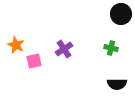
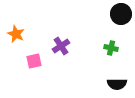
orange star: moved 11 px up
purple cross: moved 3 px left, 3 px up
